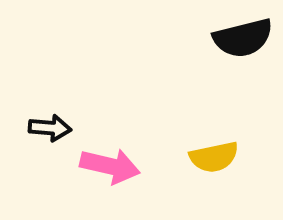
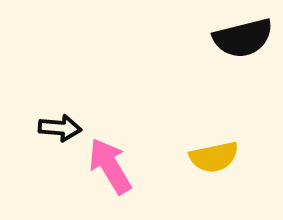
black arrow: moved 10 px right
pink arrow: rotated 134 degrees counterclockwise
